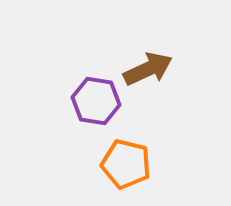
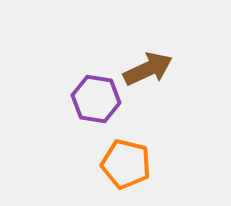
purple hexagon: moved 2 px up
